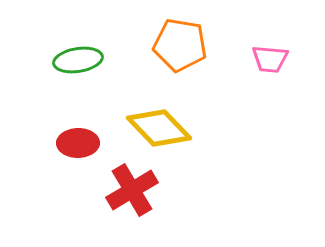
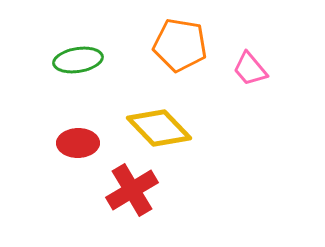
pink trapezoid: moved 20 px left, 10 px down; rotated 45 degrees clockwise
